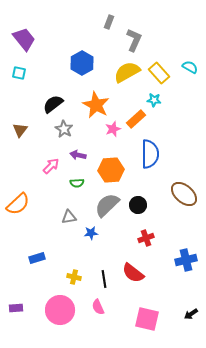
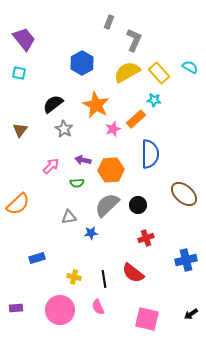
purple arrow: moved 5 px right, 5 px down
